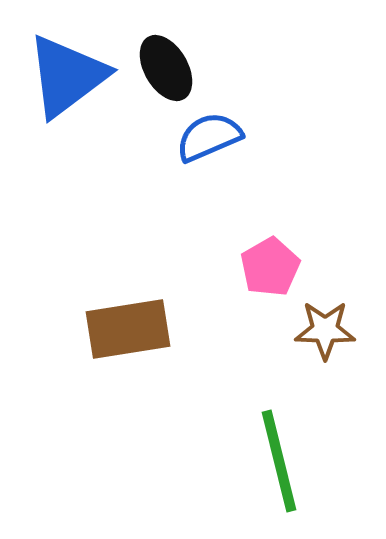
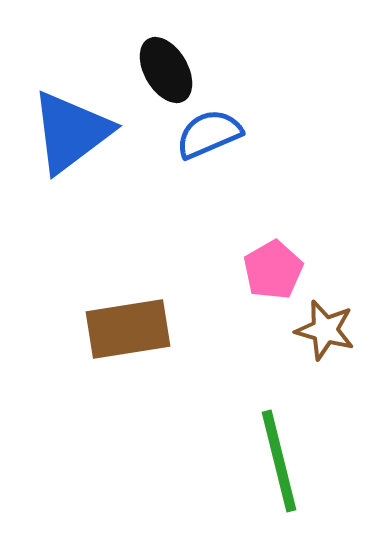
black ellipse: moved 2 px down
blue triangle: moved 4 px right, 56 px down
blue semicircle: moved 3 px up
pink pentagon: moved 3 px right, 3 px down
brown star: rotated 14 degrees clockwise
